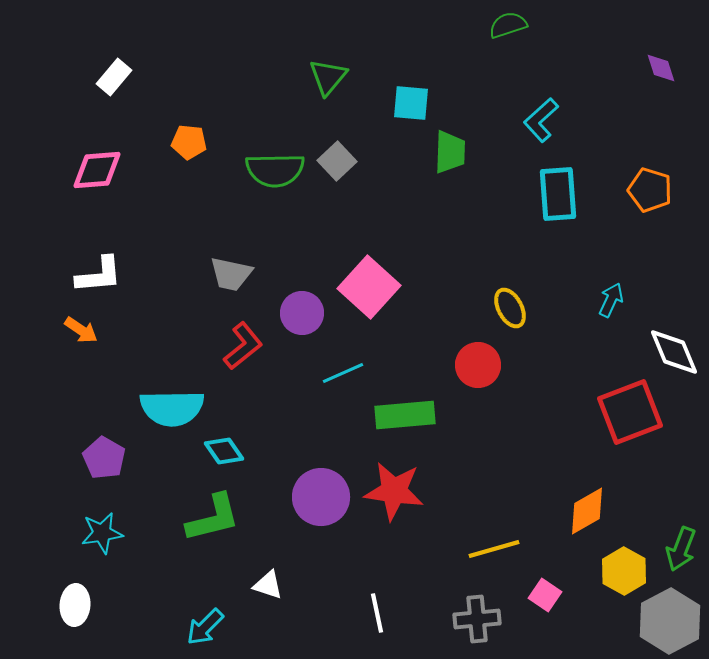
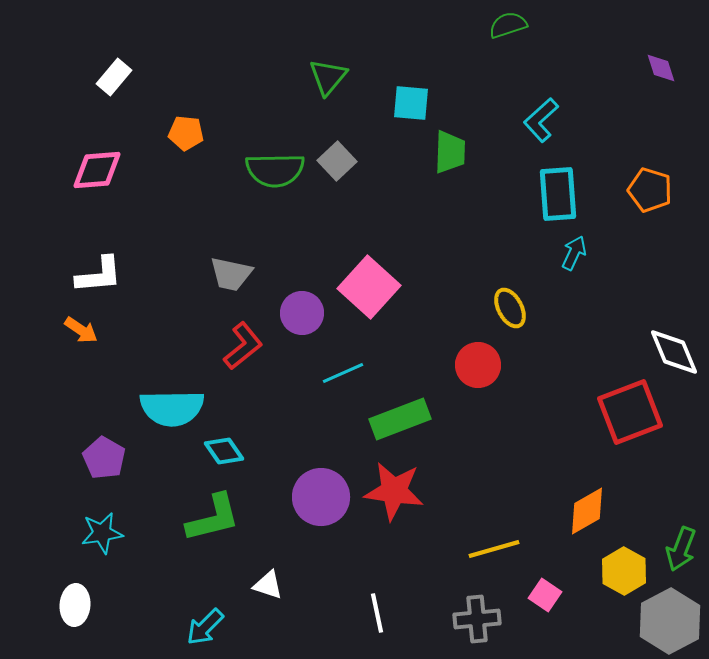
orange pentagon at (189, 142): moved 3 px left, 9 px up
cyan arrow at (611, 300): moved 37 px left, 47 px up
green rectangle at (405, 415): moved 5 px left, 4 px down; rotated 16 degrees counterclockwise
